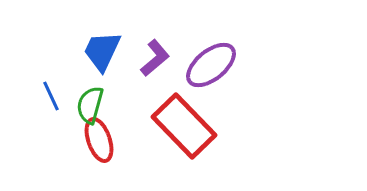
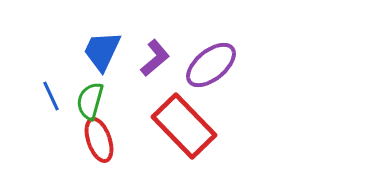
green semicircle: moved 4 px up
